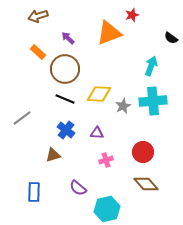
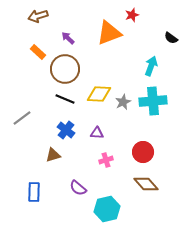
gray star: moved 4 px up
